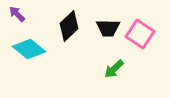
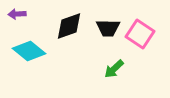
purple arrow: rotated 48 degrees counterclockwise
black diamond: rotated 24 degrees clockwise
cyan diamond: moved 2 px down
